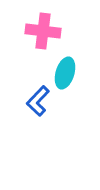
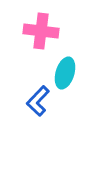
pink cross: moved 2 px left
